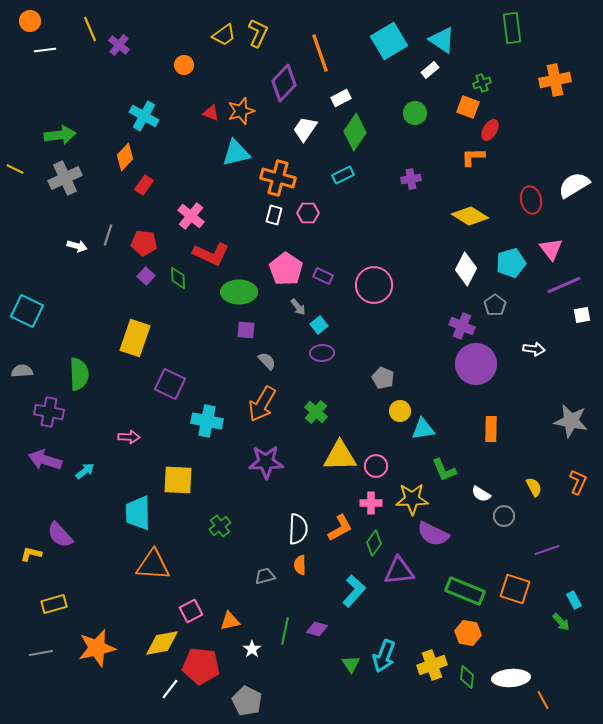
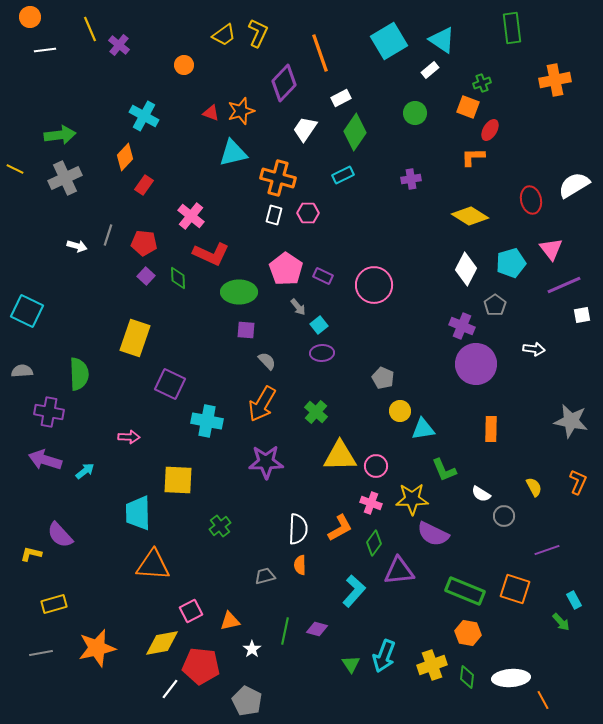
orange circle at (30, 21): moved 4 px up
cyan triangle at (236, 153): moved 3 px left
pink cross at (371, 503): rotated 20 degrees clockwise
